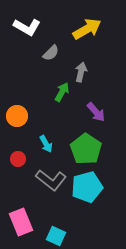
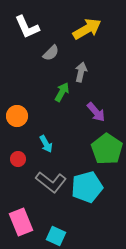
white L-shape: rotated 36 degrees clockwise
green pentagon: moved 21 px right
gray L-shape: moved 2 px down
